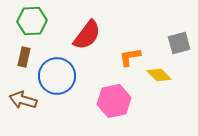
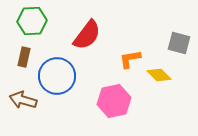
gray square: rotated 30 degrees clockwise
orange L-shape: moved 2 px down
